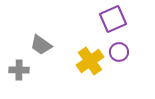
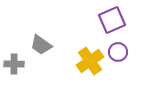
purple square: moved 1 px left, 1 px down
purple circle: moved 1 px left
gray cross: moved 5 px left, 6 px up
